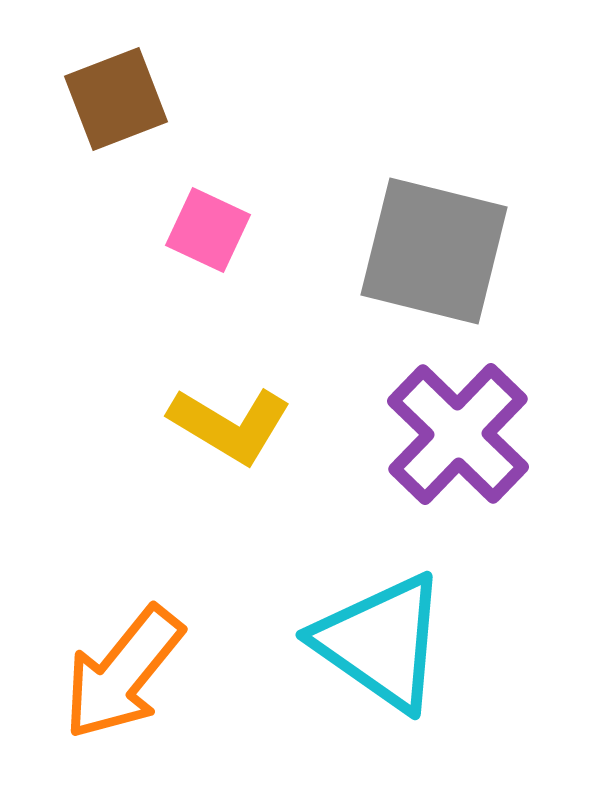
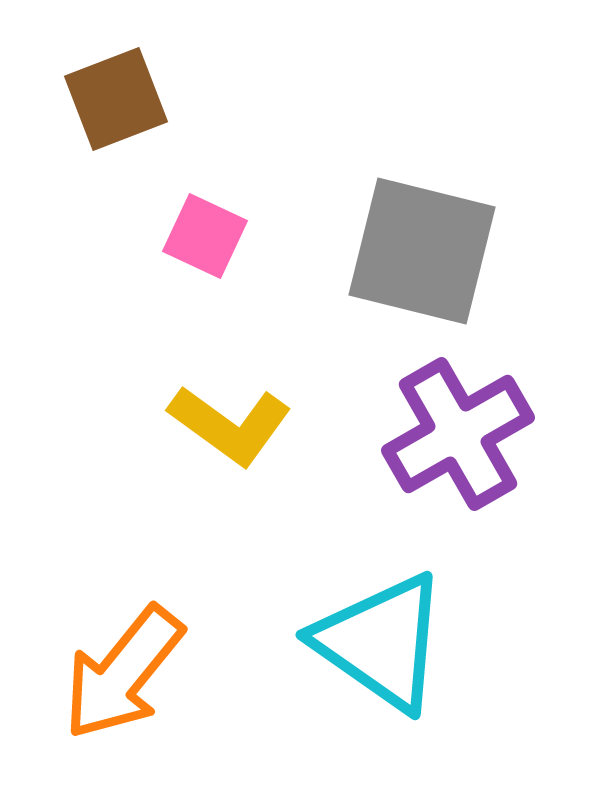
pink square: moved 3 px left, 6 px down
gray square: moved 12 px left
yellow L-shape: rotated 5 degrees clockwise
purple cross: rotated 16 degrees clockwise
